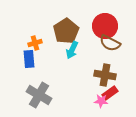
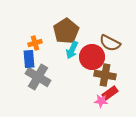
red circle: moved 13 px left, 31 px down
gray cross: moved 1 px left, 18 px up
